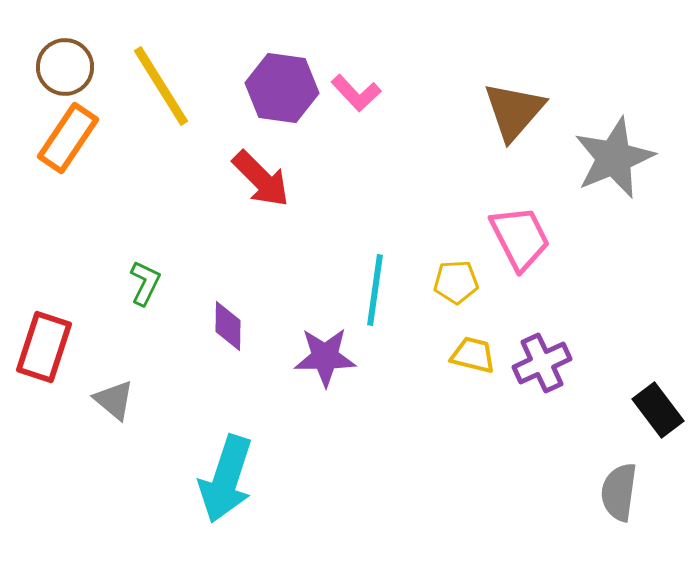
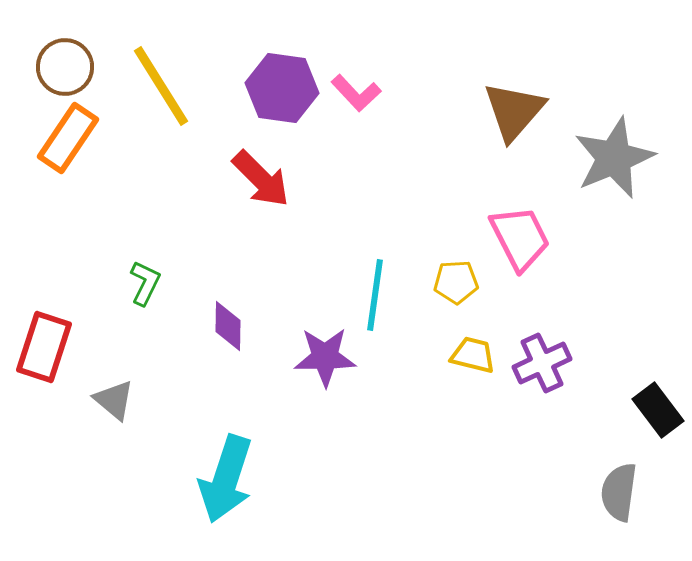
cyan line: moved 5 px down
